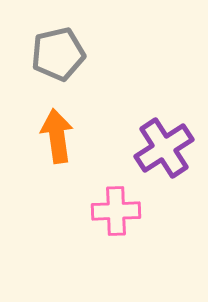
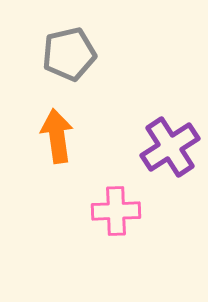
gray pentagon: moved 11 px right
purple cross: moved 6 px right, 1 px up
